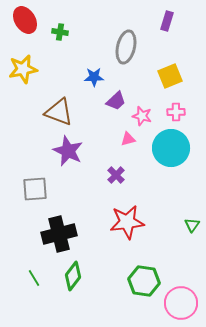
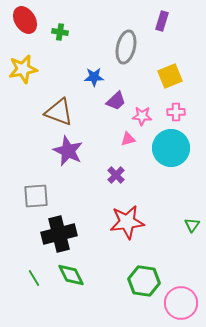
purple rectangle: moved 5 px left
pink star: rotated 12 degrees counterclockwise
gray square: moved 1 px right, 7 px down
green diamond: moved 2 px left, 1 px up; rotated 64 degrees counterclockwise
